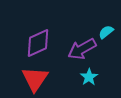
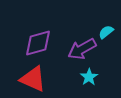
purple diamond: rotated 8 degrees clockwise
red triangle: moved 2 px left; rotated 40 degrees counterclockwise
